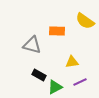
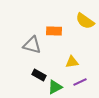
orange rectangle: moved 3 px left
